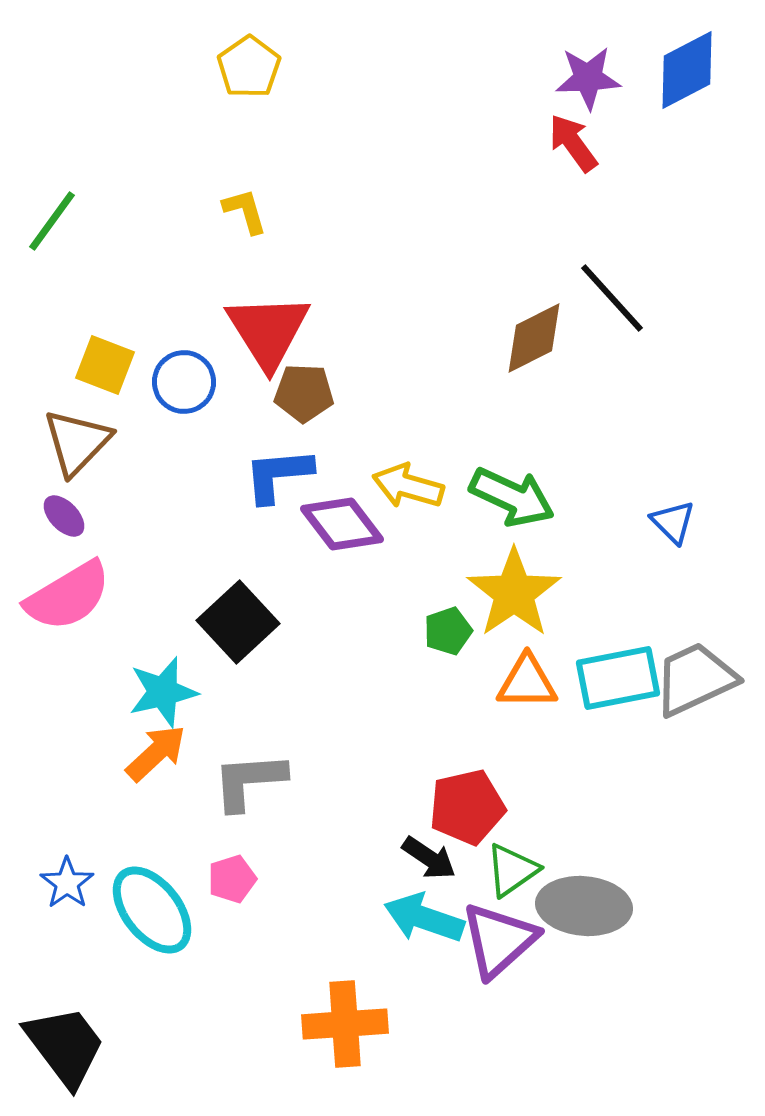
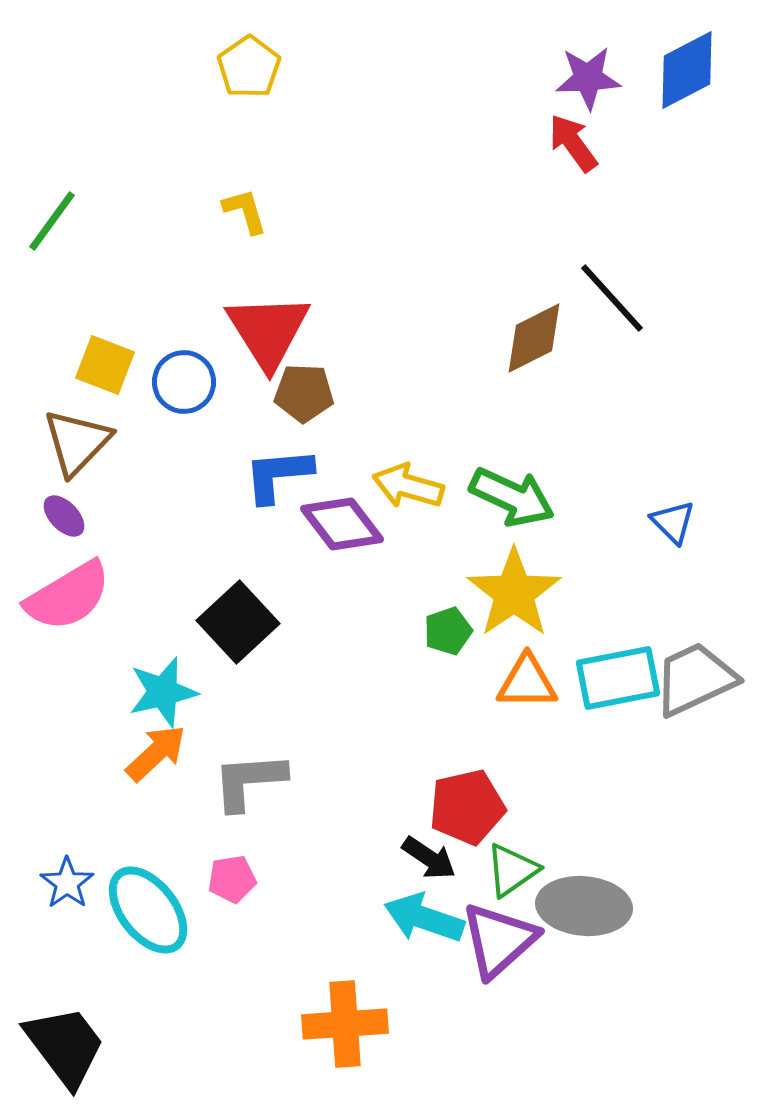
pink pentagon: rotated 9 degrees clockwise
cyan ellipse: moved 4 px left
